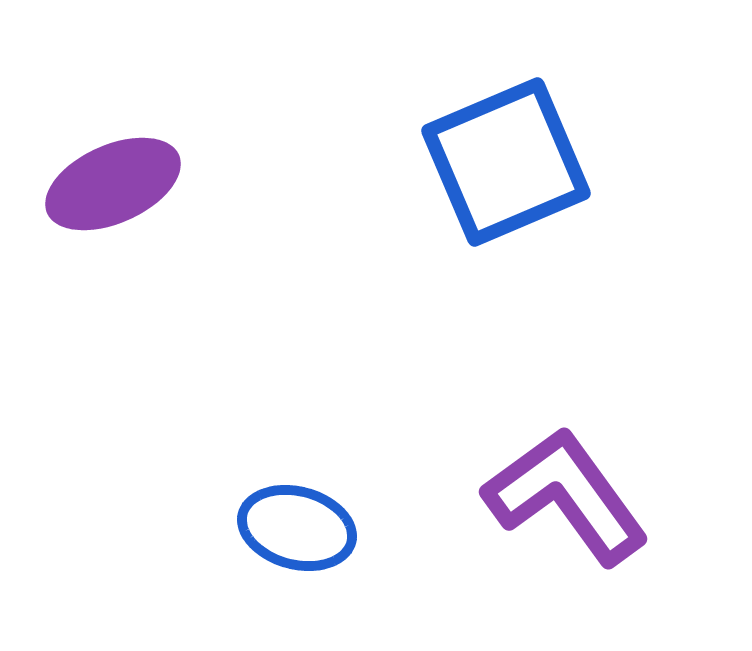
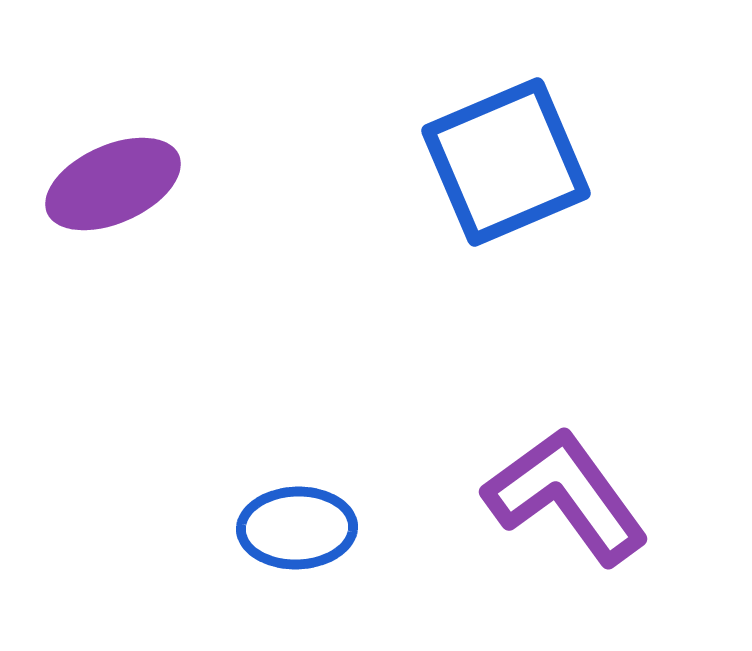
blue ellipse: rotated 17 degrees counterclockwise
